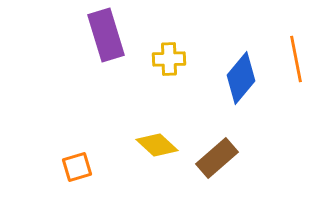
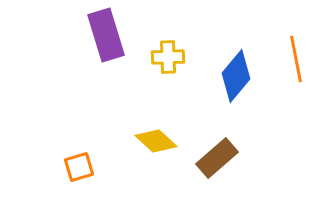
yellow cross: moved 1 px left, 2 px up
blue diamond: moved 5 px left, 2 px up
yellow diamond: moved 1 px left, 4 px up
orange square: moved 2 px right
